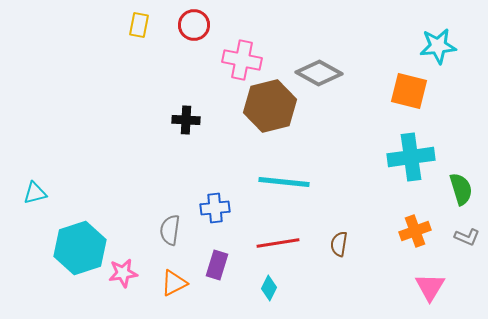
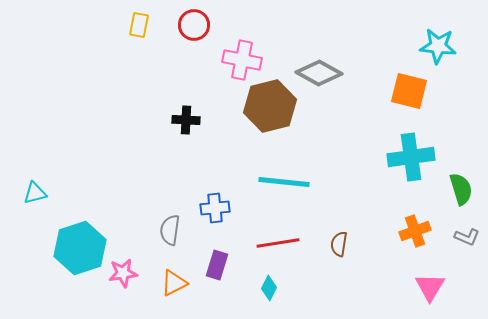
cyan star: rotated 12 degrees clockwise
